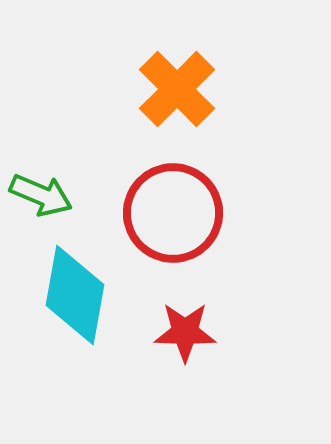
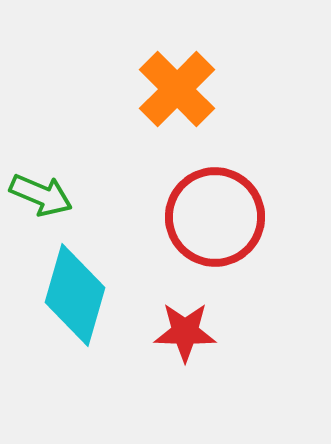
red circle: moved 42 px right, 4 px down
cyan diamond: rotated 6 degrees clockwise
